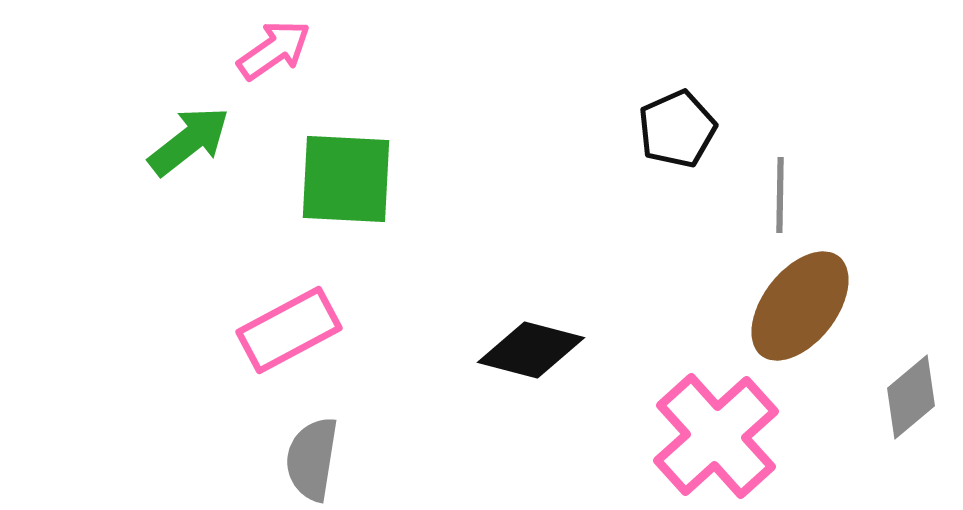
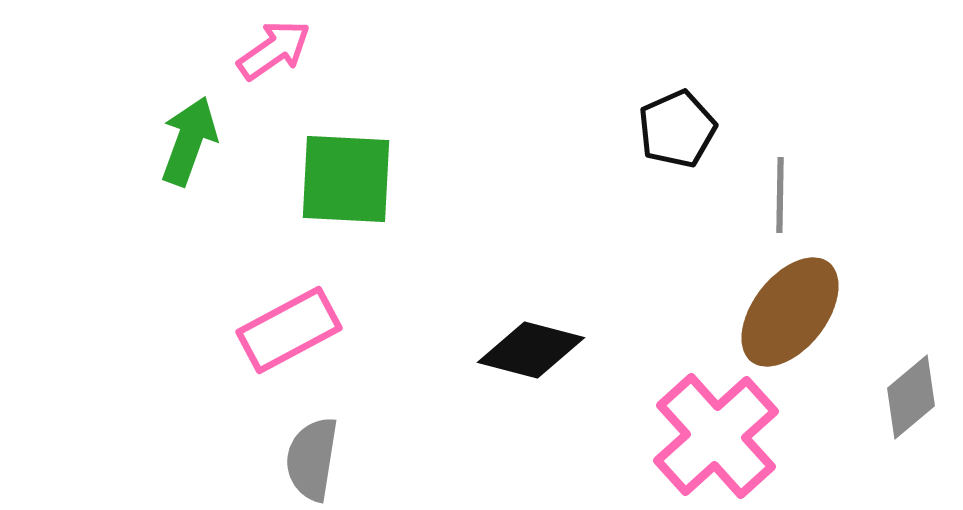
green arrow: rotated 32 degrees counterclockwise
brown ellipse: moved 10 px left, 6 px down
